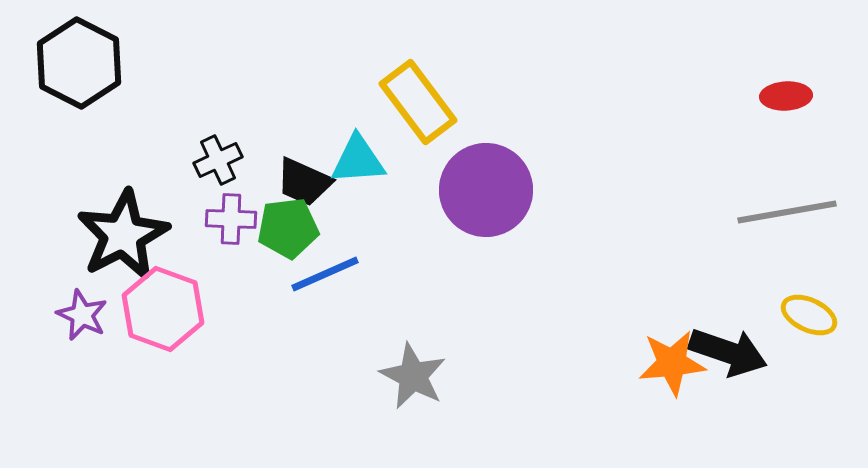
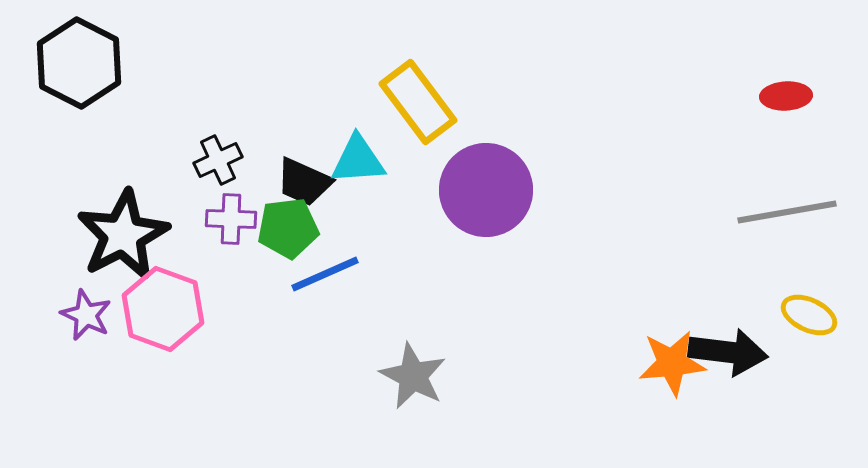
purple star: moved 4 px right
black arrow: rotated 12 degrees counterclockwise
